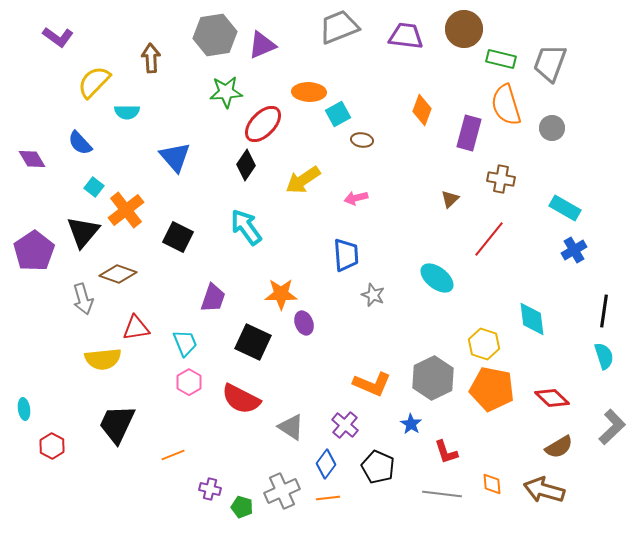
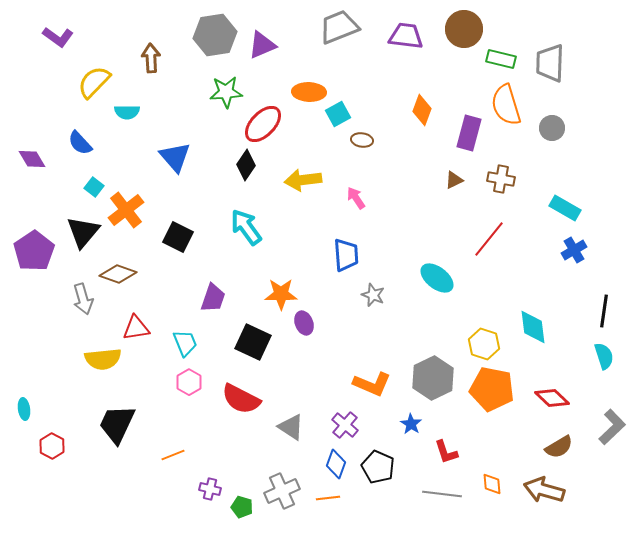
gray trapezoid at (550, 63): rotated 18 degrees counterclockwise
yellow arrow at (303, 180): rotated 27 degrees clockwise
pink arrow at (356, 198): rotated 70 degrees clockwise
brown triangle at (450, 199): moved 4 px right, 19 px up; rotated 18 degrees clockwise
cyan diamond at (532, 319): moved 1 px right, 8 px down
blue diamond at (326, 464): moved 10 px right; rotated 16 degrees counterclockwise
